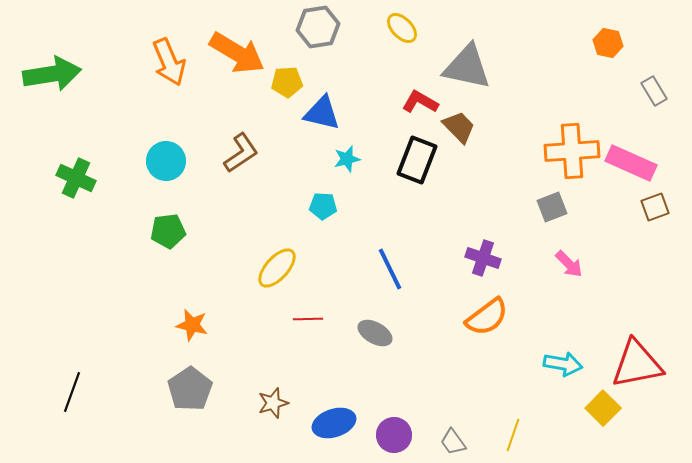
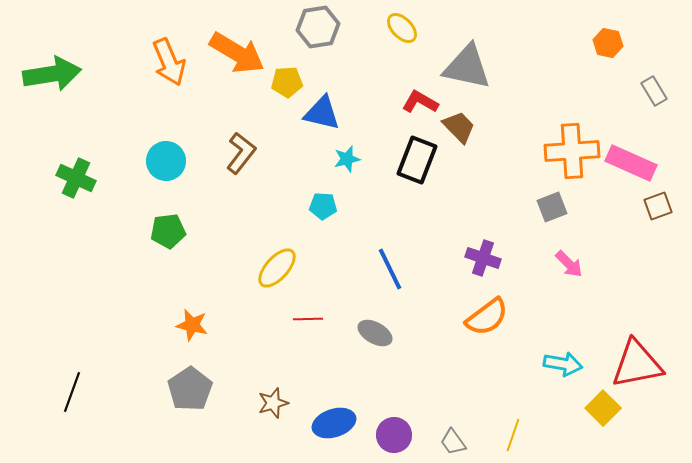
brown L-shape at (241, 153): rotated 18 degrees counterclockwise
brown square at (655, 207): moved 3 px right, 1 px up
